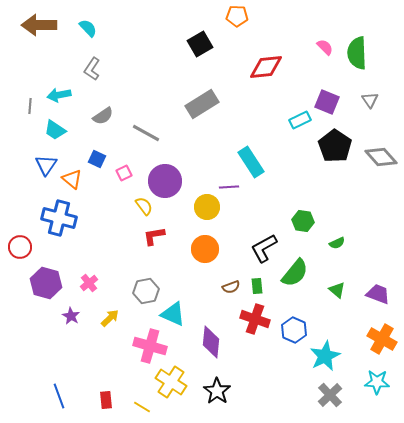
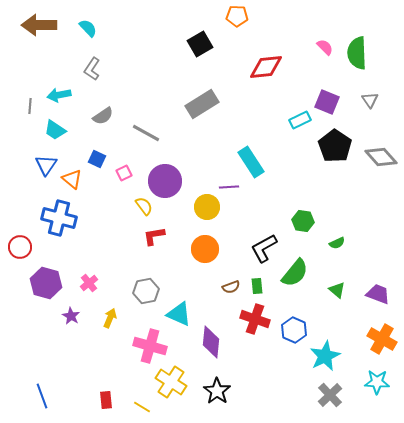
cyan triangle at (173, 314): moved 6 px right
yellow arrow at (110, 318): rotated 24 degrees counterclockwise
blue line at (59, 396): moved 17 px left
